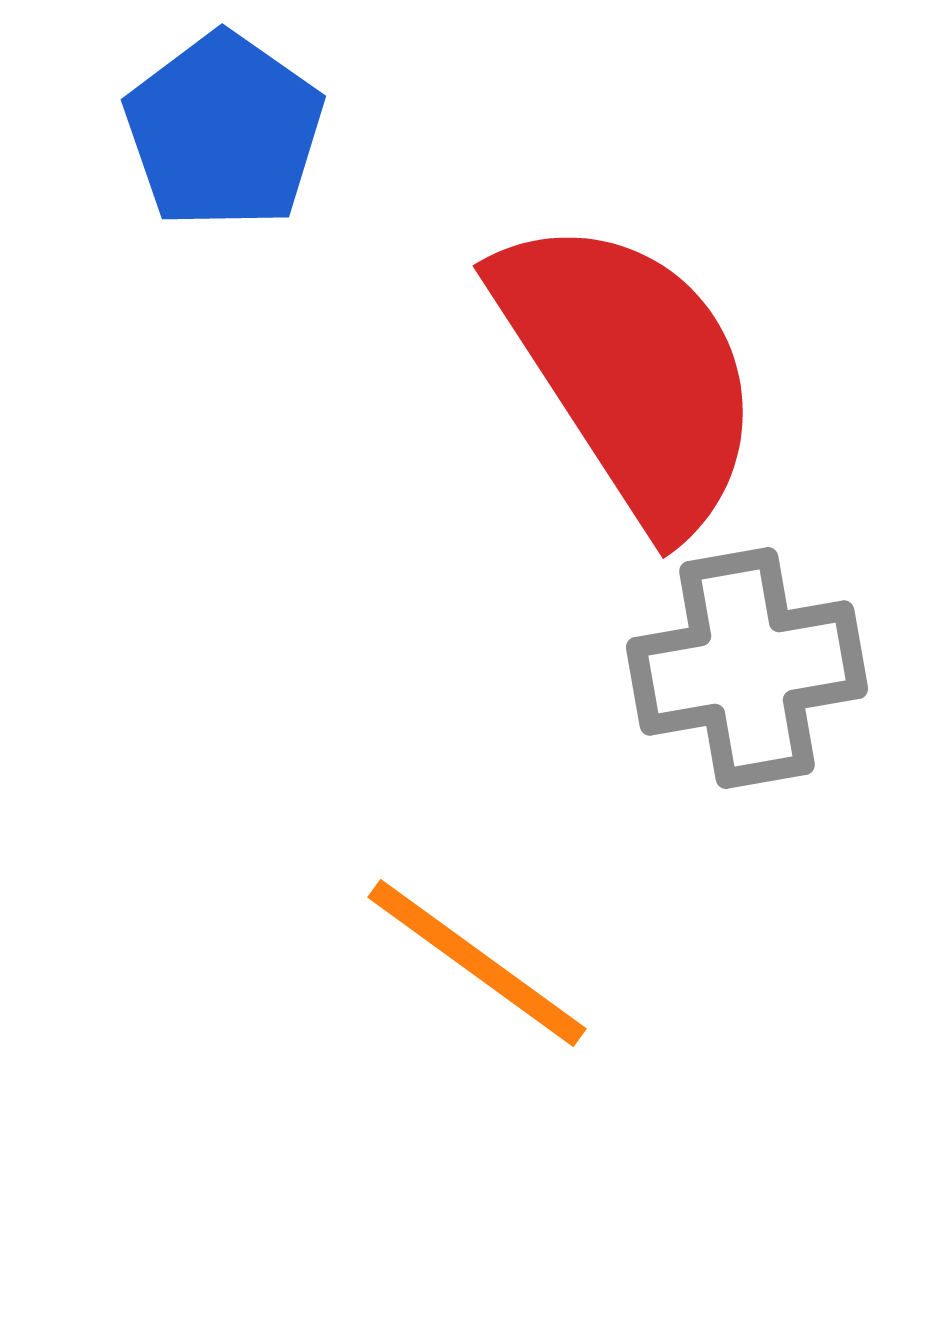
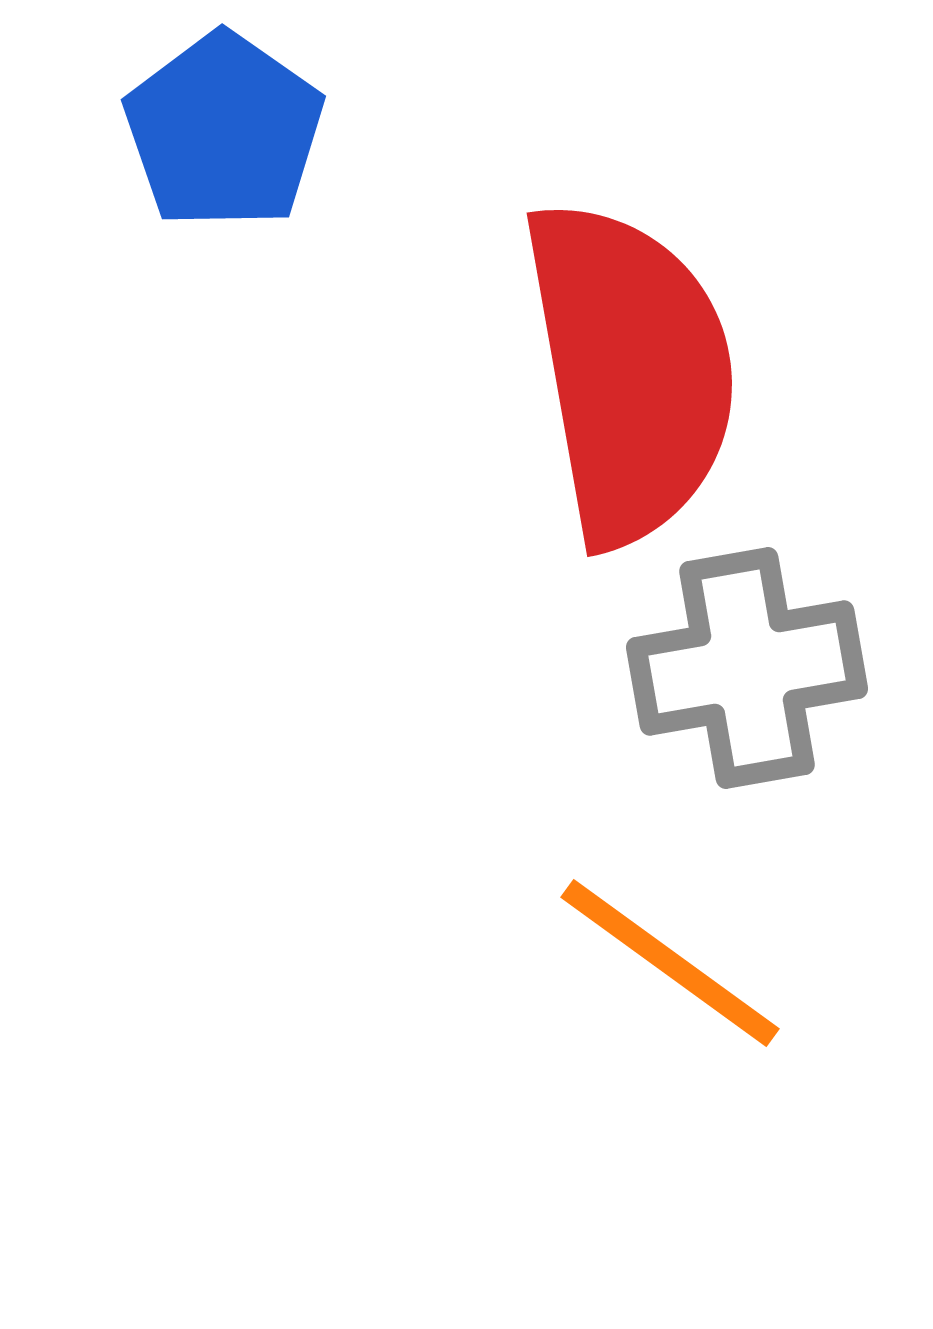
red semicircle: rotated 23 degrees clockwise
orange line: moved 193 px right
